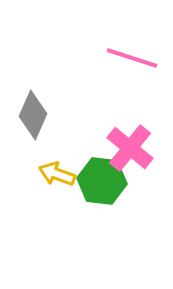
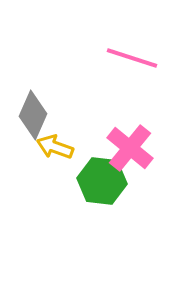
yellow arrow: moved 2 px left, 27 px up
